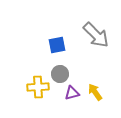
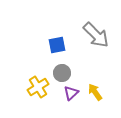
gray circle: moved 2 px right, 1 px up
yellow cross: rotated 30 degrees counterclockwise
purple triangle: moved 1 px left; rotated 28 degrees counterclockwise
